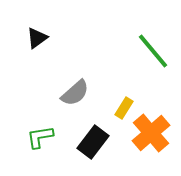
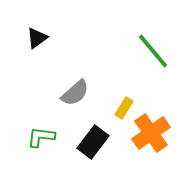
orange cross: rotated 6 degrees clockwise
green L-shape: moved 1 px right; rotated 16 degrees clockwise
